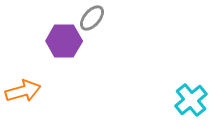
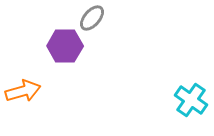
purple hexagon: moved 1 px right, 5 px down
cyan cross: rotated 16 degrees counterclockwise
